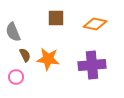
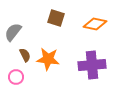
brown square: rotated 18 degrees clockwise
gray semicircle: rotated 60 degrees clockwise
